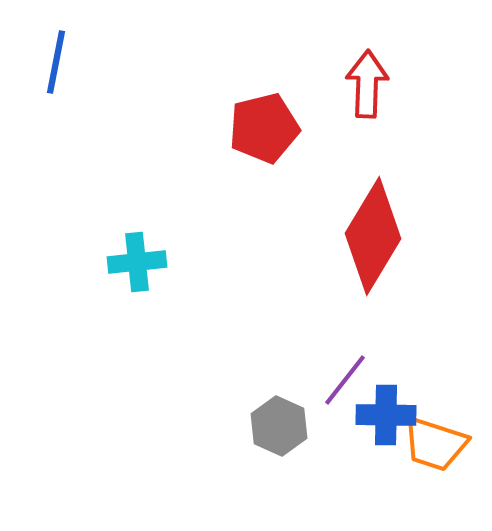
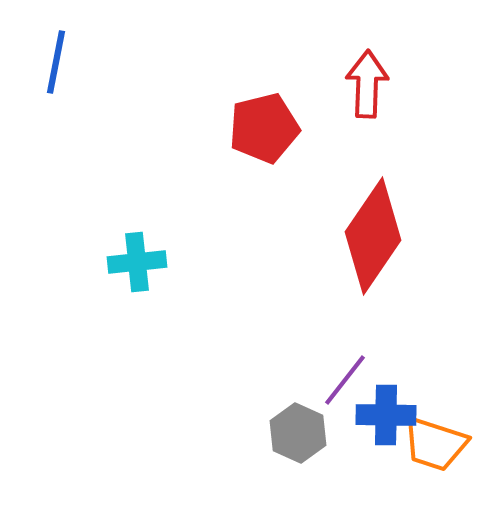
red diamond: rotated 3 degrees clockwise
gray hexagon: moved 19 px right, 7 px down
